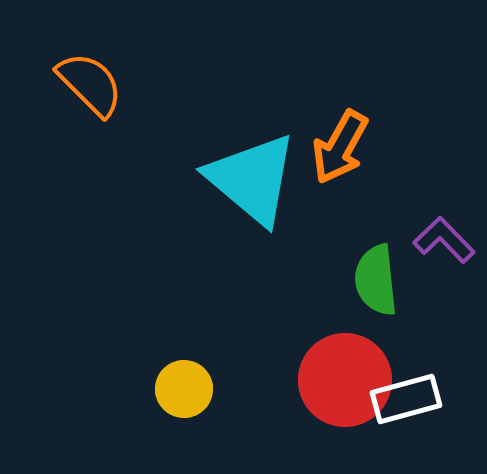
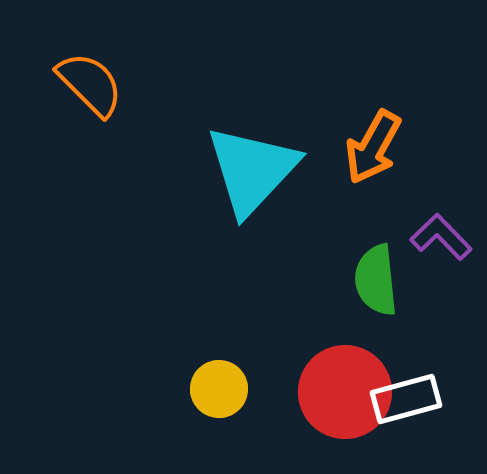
orange arrow: moved 33 px right
cyan triangle: moved 9 px up; rotated 33 degrees clockwise
purple L-shape: moved 3 px left, 3 px up
red circle: moved 12 px down
yellow circle: moved 35 px right
